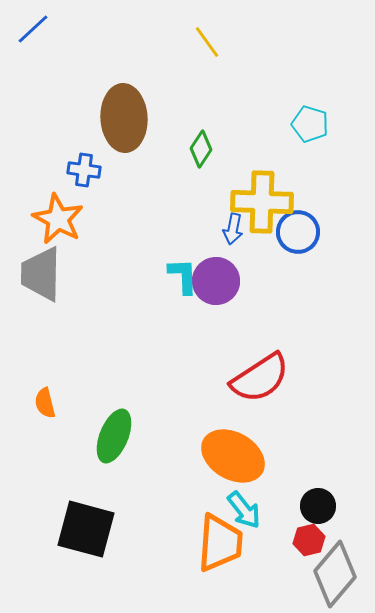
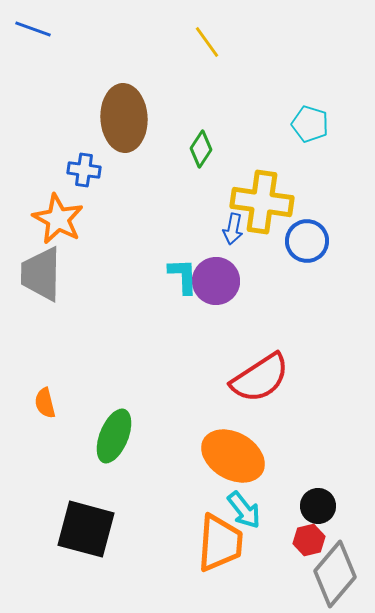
blue line: rotated 63 degrees clockwise
yellow cross: rotated 6 degrees clockwise
blue circle: moved 9 px right, 9 px down
